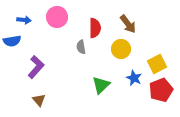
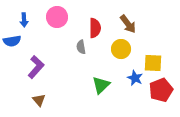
blue arrow: rotated 80 degrees clockwise
yellow square: moved 4 px left, 1 px up; rotated 30 degrees clockwise
blue star: moved 1 px right
